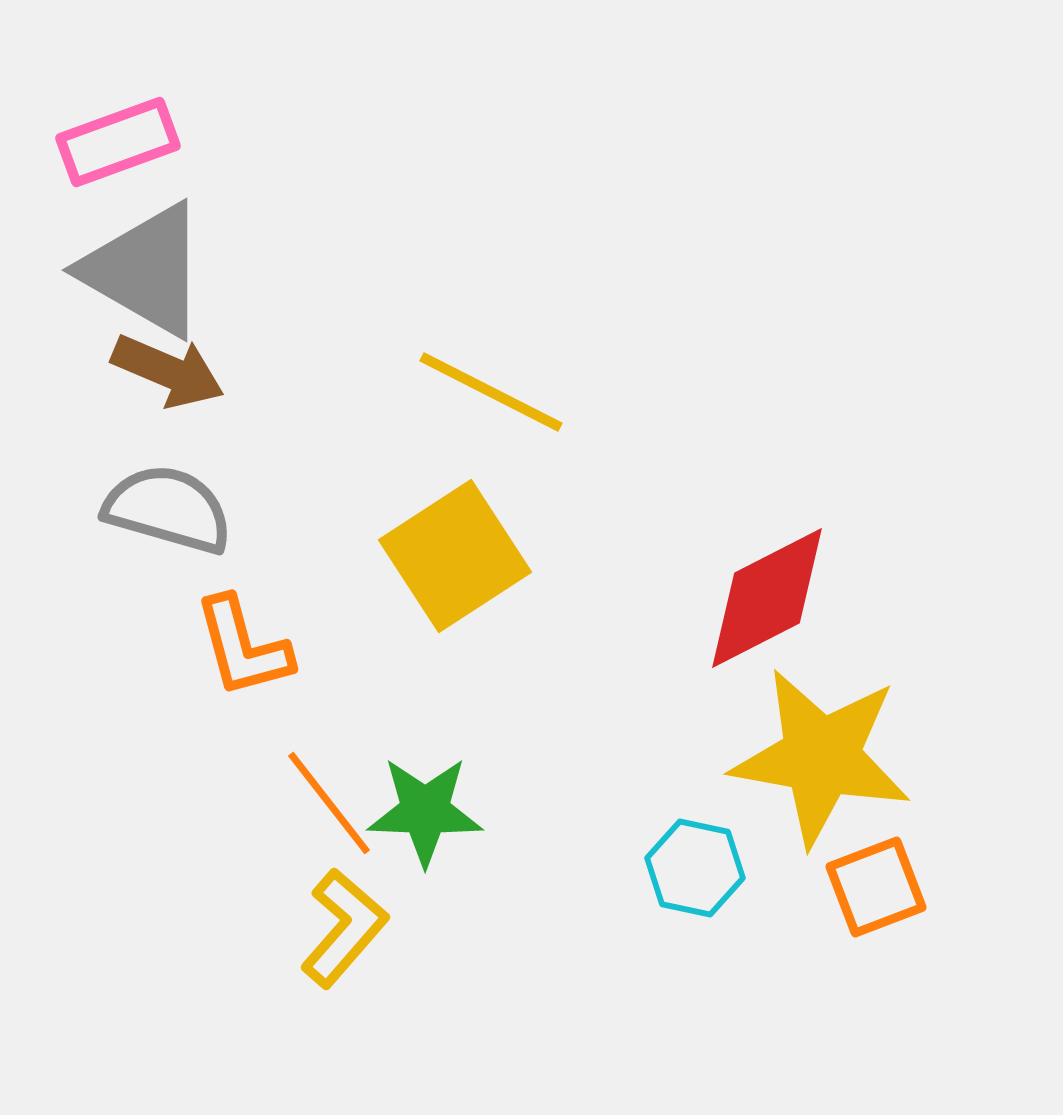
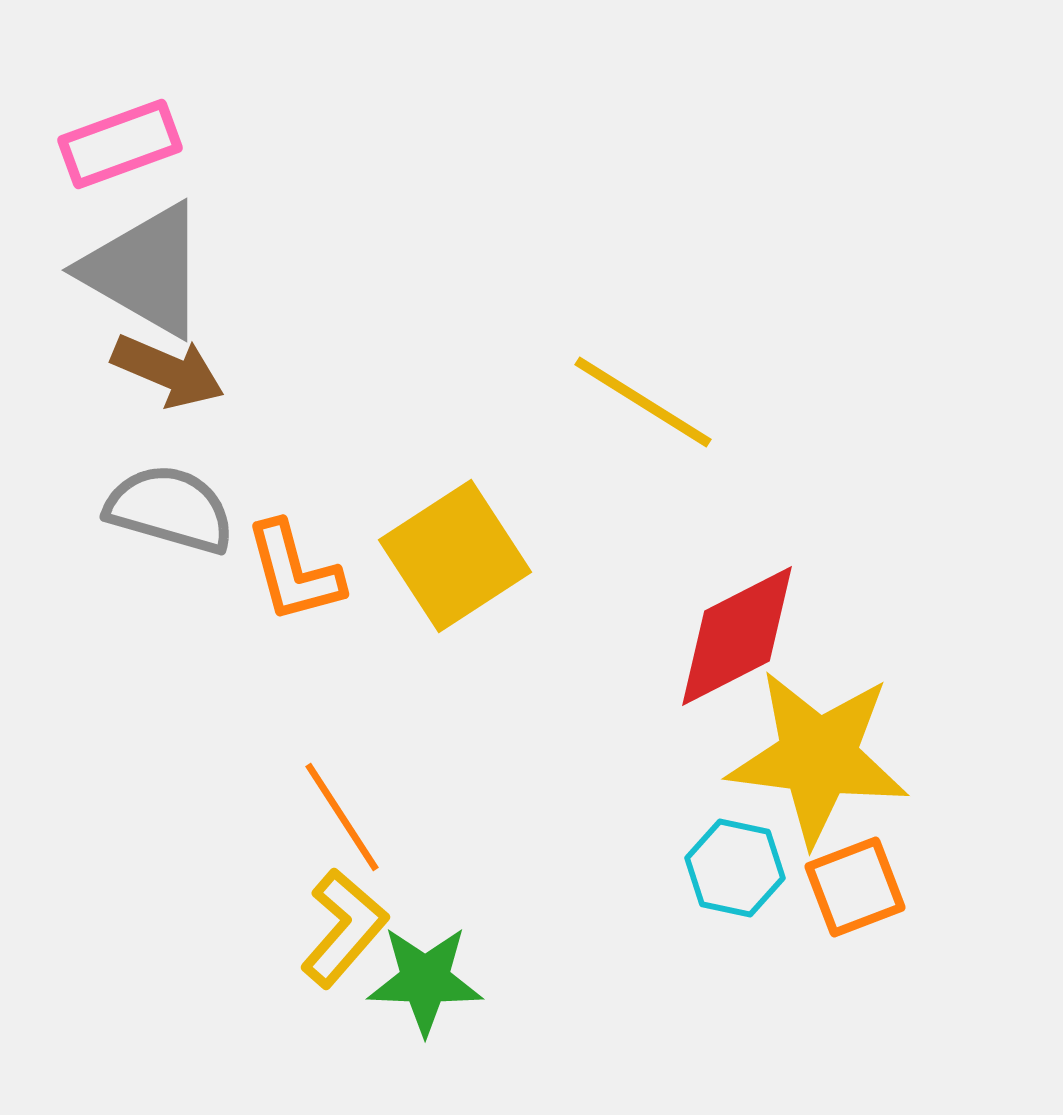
pink rectangle: moved 2 px right, 2 px down
yellow line: moved 152 px right, 10 px down; rotated 5 degrees clockwise
gray semicircle: moved 2 px right
red diamond: moved 30 px left, 38 px down
orange L-shape: moved 51 px right, 75 px up
yellow star: moved 3 px left; rotated 3 degrees counterclockwise
orange line: moved 13 px right, 14 px down; rotated 5 degrees clockwise
green star: moved 169 px down
cyan hexagon: moved 40 px right
orange square: moved 21 px left
